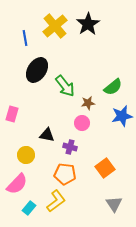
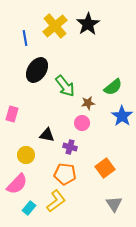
blue star: rotated 25 degrees counterclockwise
